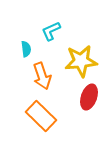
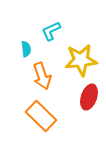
yellow star: moved 1 px up
